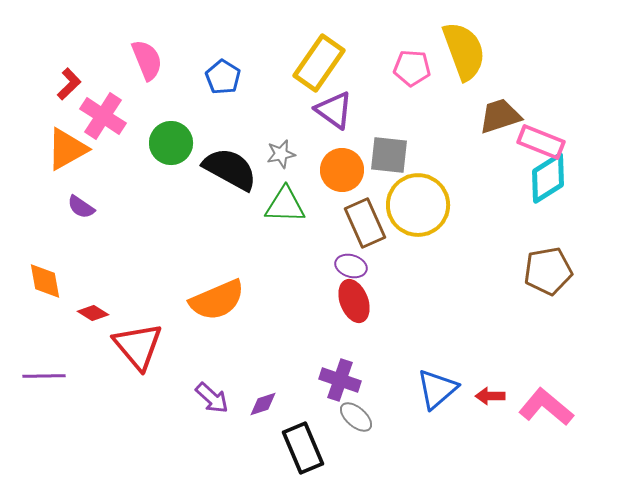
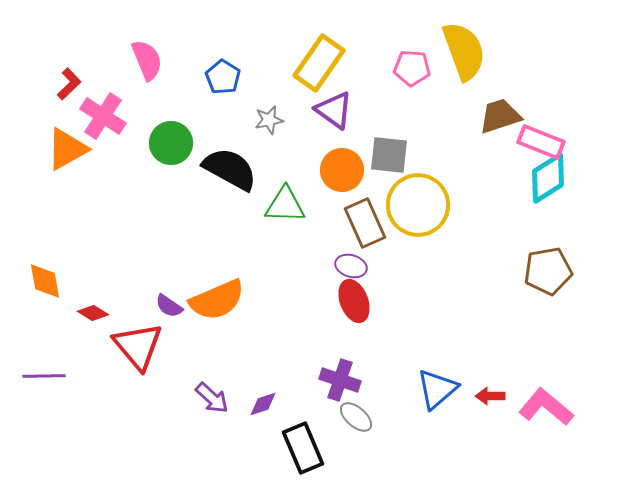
gray star: moved 12 px left, 34 px up
purple semicircle: moved 88 px right, 99 px down
